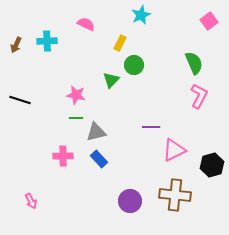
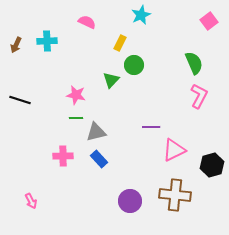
pink semicircle: moved 1 px right, 2 px up
